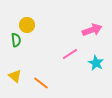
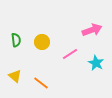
yellow circle: moved 15 px right, 17 px down
